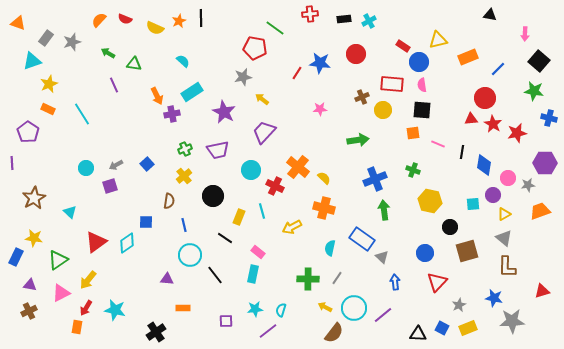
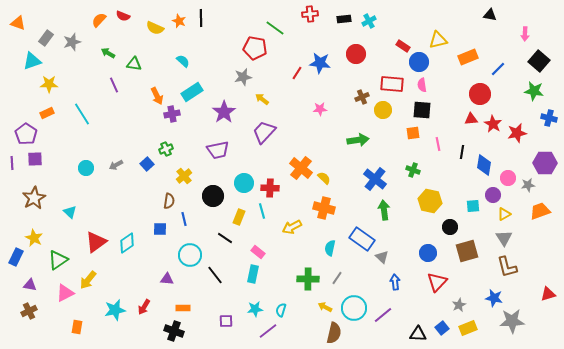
red semicircle at (125, 19): moved 2 px left, 3 px up
orange star at (179, 21): rotated 24 degrees counterclockwise
yellow star at (49, 84): rotated 24 degrees clockwise
red circle at (485, 98): moved 5 px left, 4 px up
orange rectangle at (48, 109): moved 1 px left, 4 px down; rotated 48 degrees counterclockwise
purple star at (224, 112): rotated 10 degrees clockwise
purple pentagon at (28, 132): moved 2 px left, 2 px down
pink line at (438, 144): rotated 56 degrees clockwise
green cross at (185, 149): moved 19 px left
orange cross at (298, 167): moved 3 px right, 1 px down
cyan circle at (251, 170): moved 7 px left, 13 px down
blue cross at (375, 179): rotated 30 degrees counterclockwise
purple square at (110, 186): moved 75 px left, 27 px up; rotated 14 degrees clockwise
red cross at (275, 186): moved 5 px left, 2 px down; rotated 24 degrees counterclockwise
cyan square at (473, 204): moved 2 px down
blue square at (146, 222): moved 14 px right, 7 px down
blue line at (184, 225): moved 6 px up
yellow star at (34, 238): rotated 18 degrees clockwise
gray triangle at (504, 238): rotated 18 degrees clockwise
blue circle at (425, 253): moved 3 px right
brown L-shape at (507, 267): rotated 15 degrees counterclockwise
red triangle at (542, 291): moved 6 px right, 3 px down
pink triangle at (61, 293): moved 4 px right
red arrow at (86, 308): moved 58 px right, 1 px up
cyan star at (115, 310): rotated 25 degrees counterclockwise
blue square at (442, 328): rotated 24 degrees clockwise
black cross at (156, 332): moved 18 px right, 1 px up; rotated 36 degrees counterclockwise
brown semicircle at (334, 333): rotated 25 degrees counterclockwise
